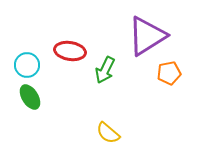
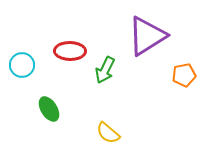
red ellipse: rotated 8 degrees counterclockwise
cyan circle: moved 5 px left
orange pentagon: moved 15 px right, 2 px down
green ellipse: moved 19 px right, 12 px down
